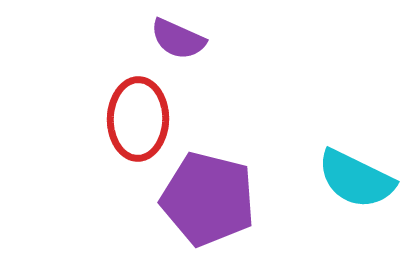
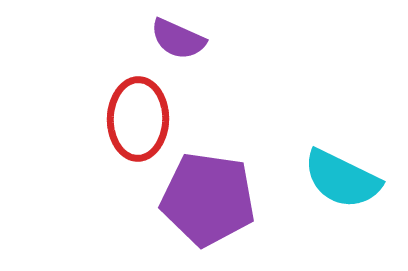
cyan semicircle: moved 14 px left
purple pentagon: rotated 6 degrees counterclockwise
